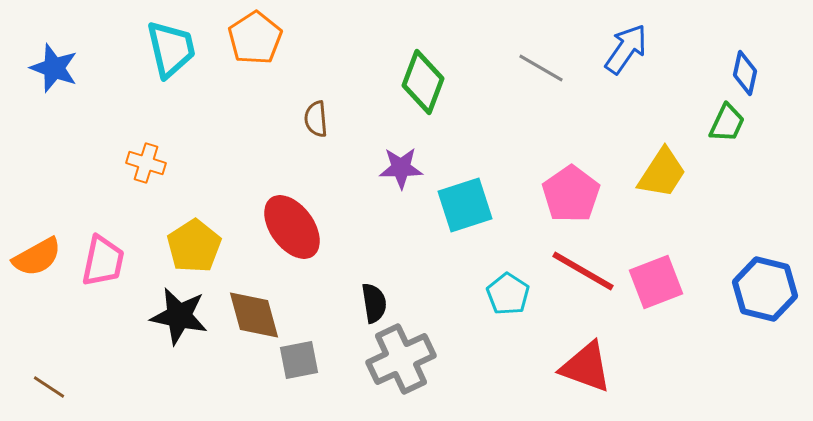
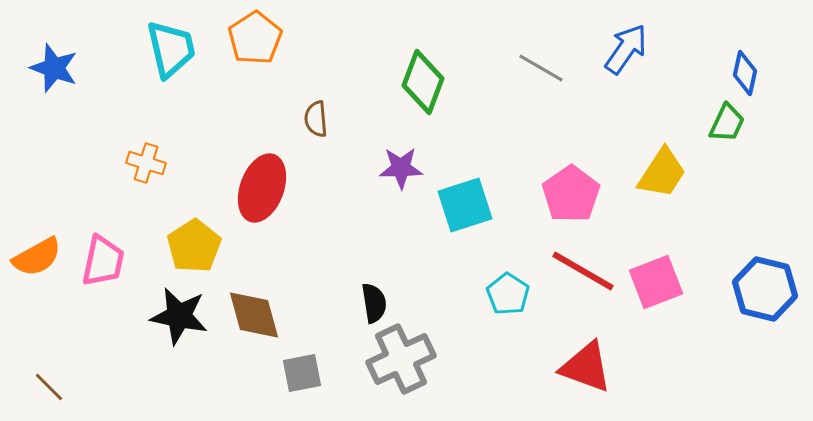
red ellipse: moved 30 px left, 39 px up; rotated 56 degrees clockwise
gray square: moved 3 px right, 13 px down
brown line: rotated 12 degrees clockwise
